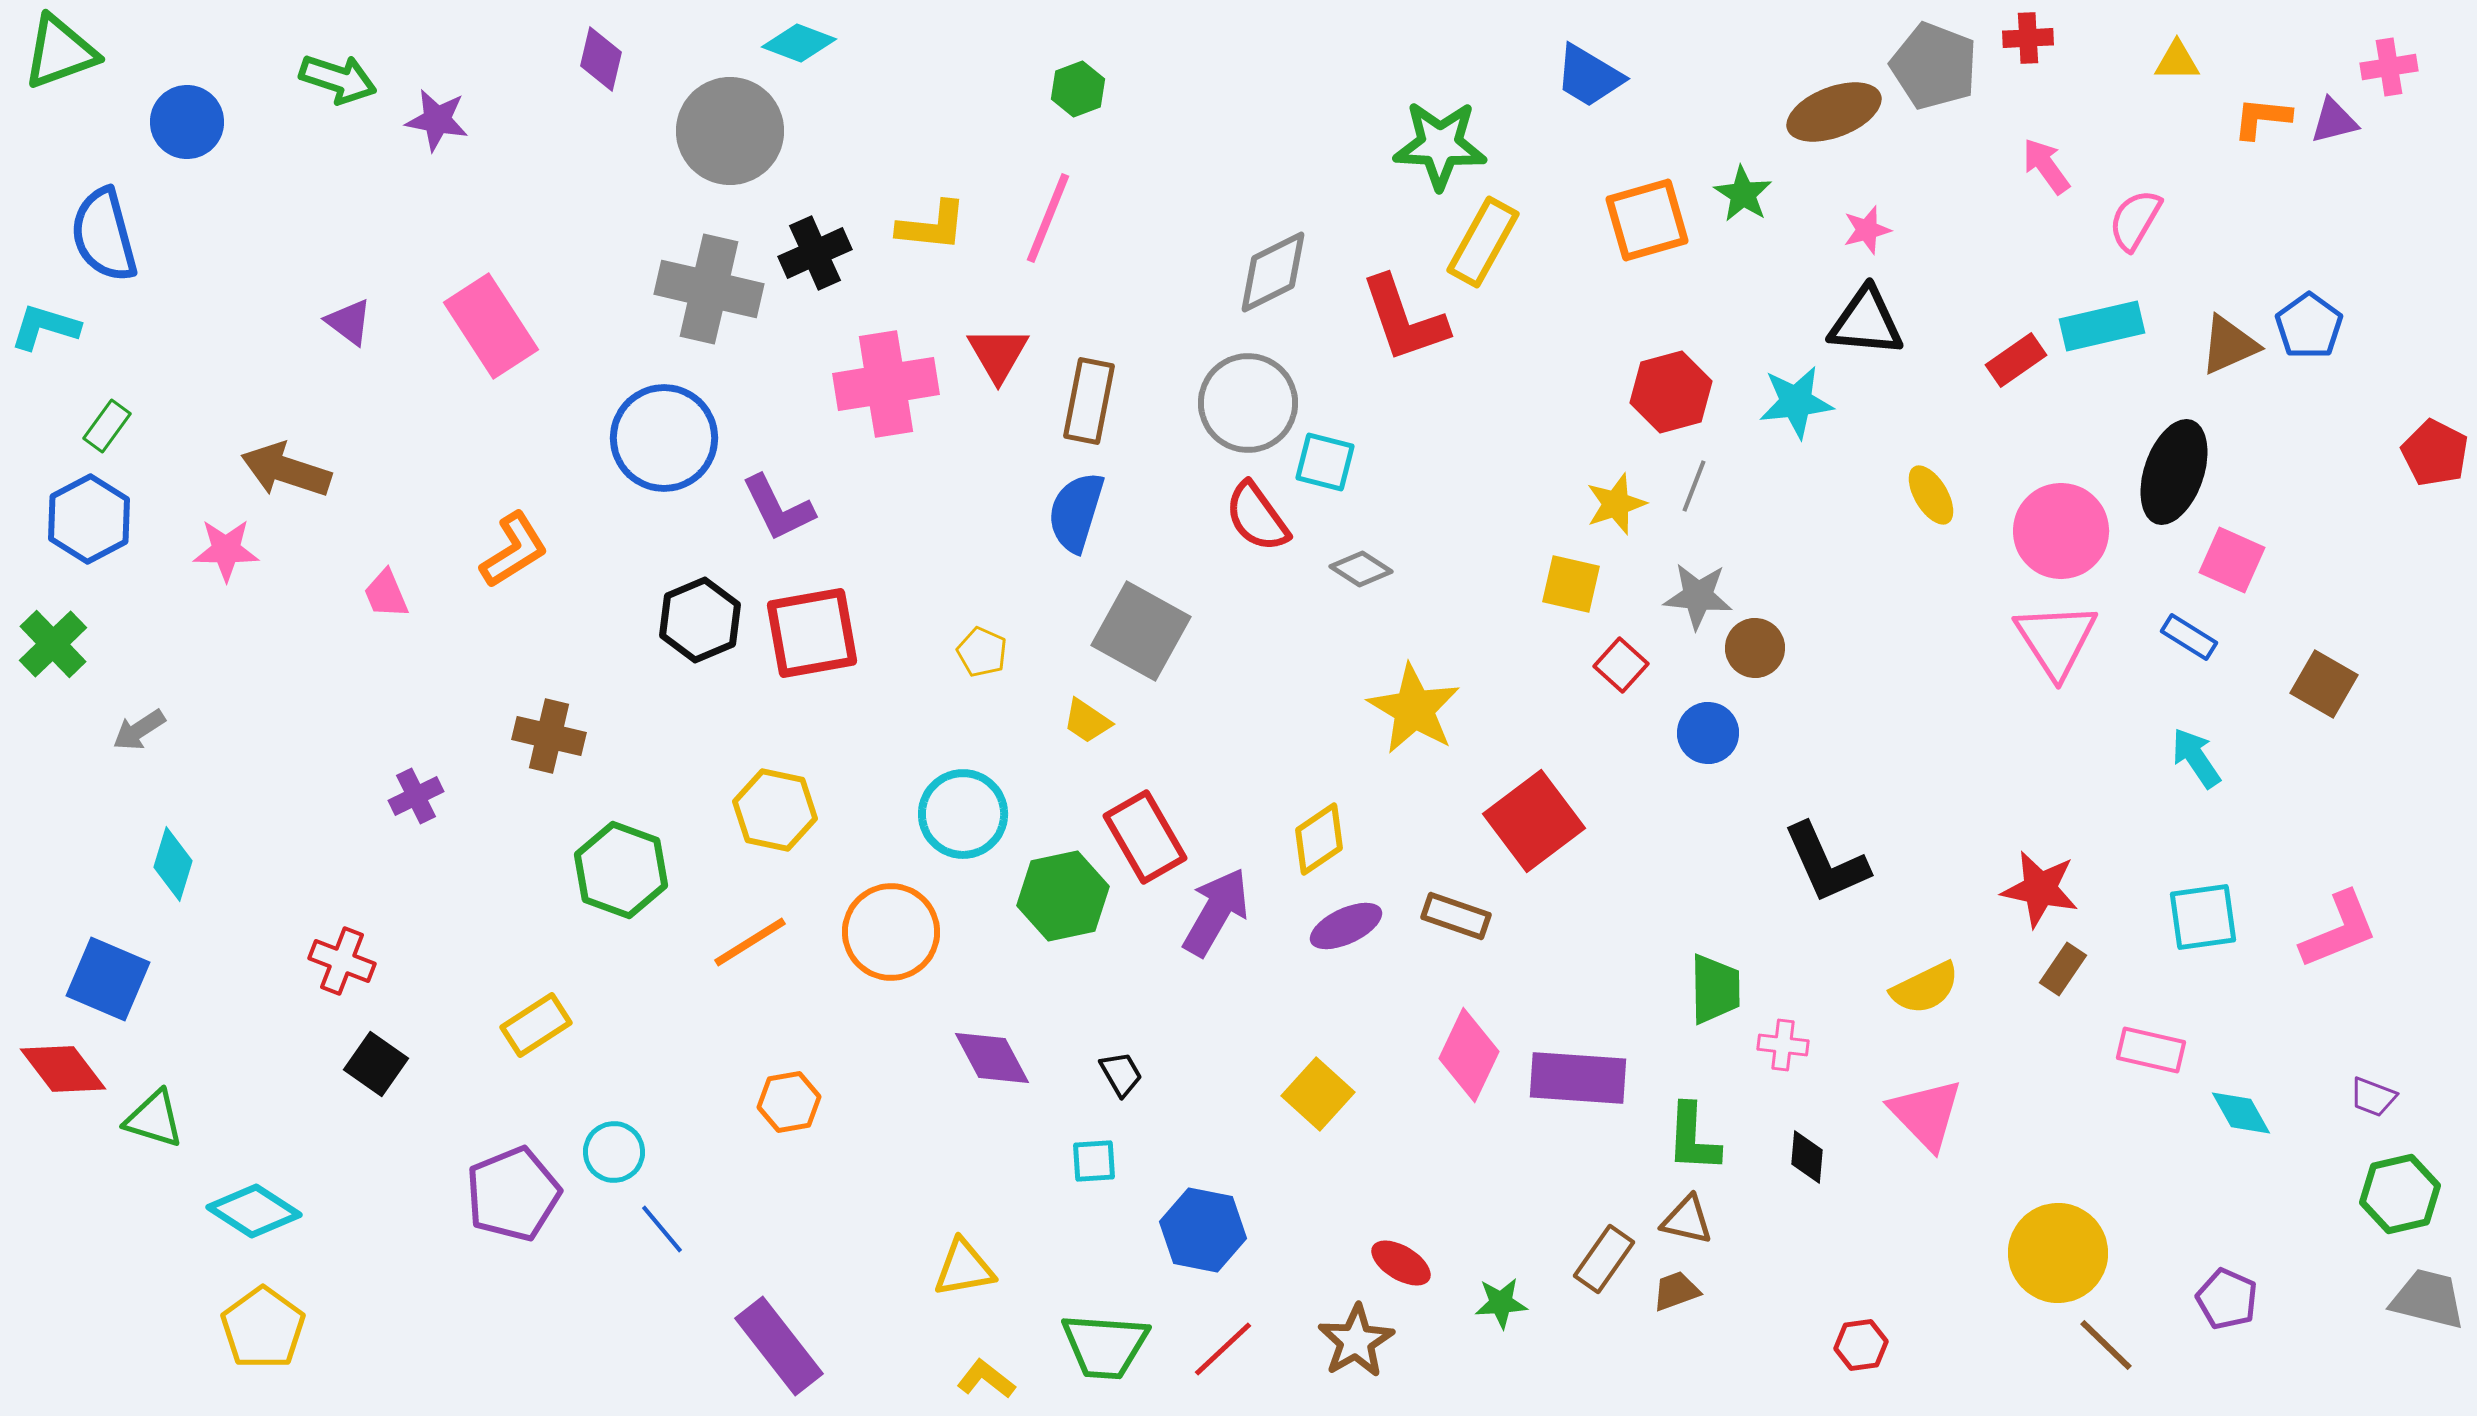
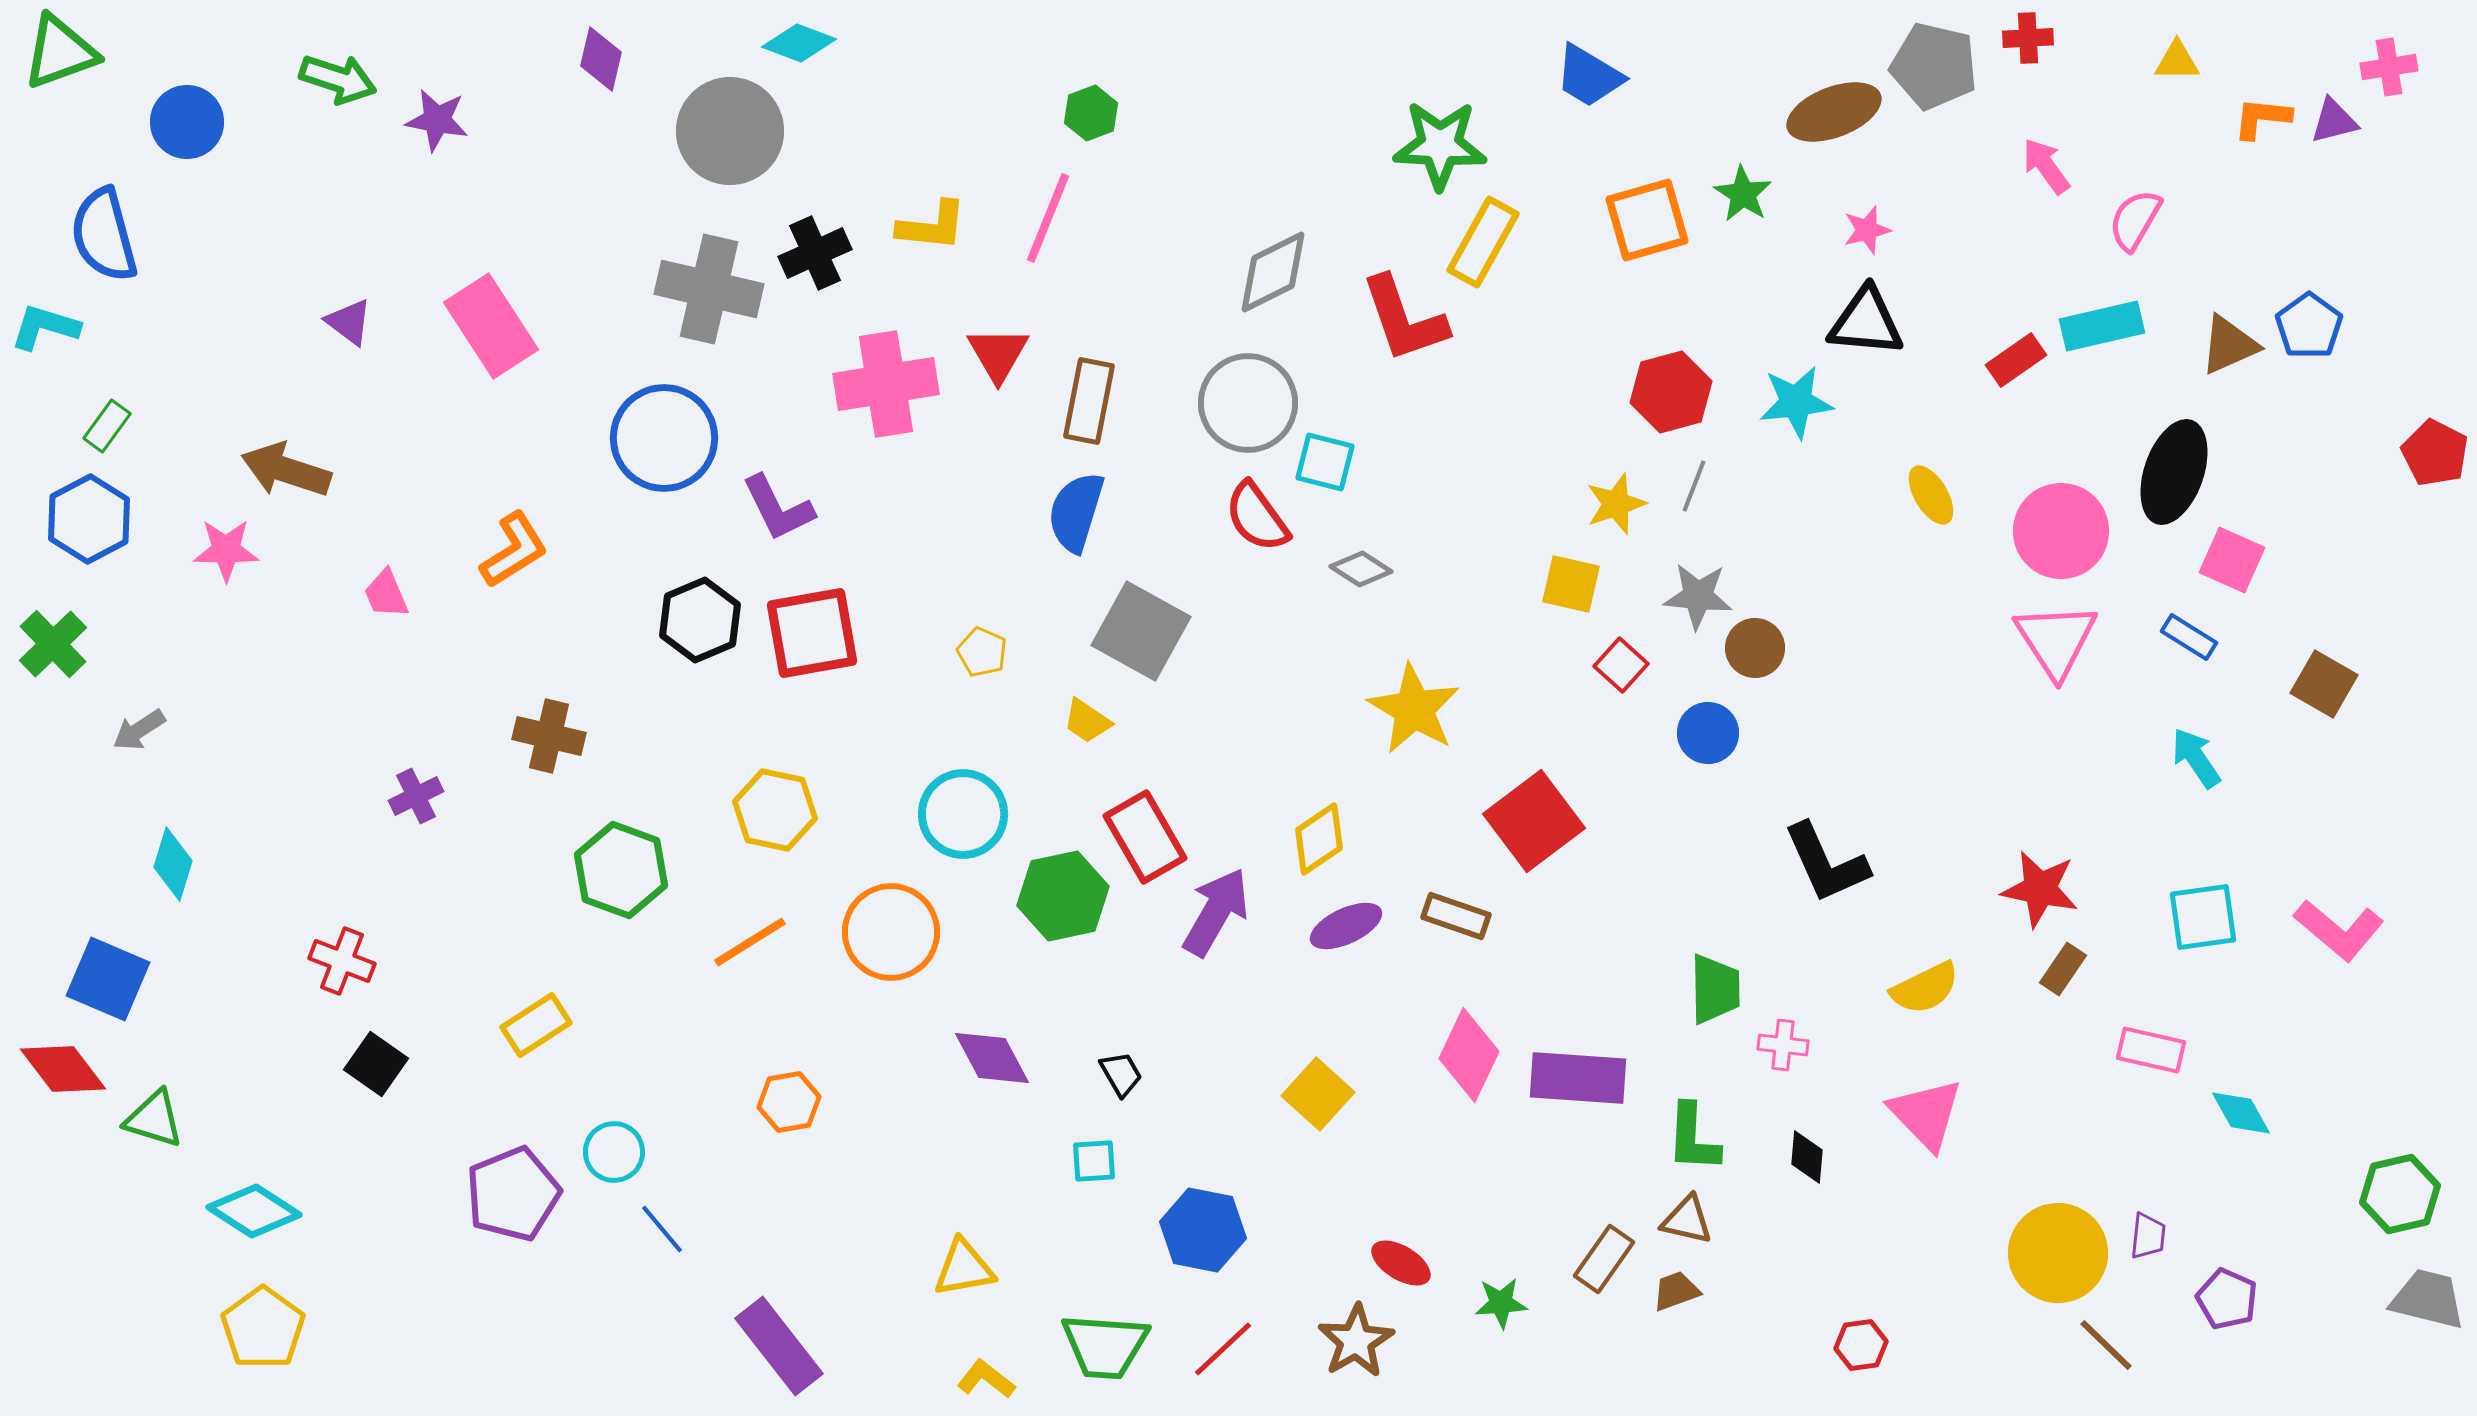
gray pentagon at (1934, 66): rotated 8 degrees counterclockwise
green hexagon at (1078, 89): moved 13 px right, 24 px down
pink L-shape at (2339, 930): rotated 62 degrees clockwise
purple trapezoid at (2373, 1097): moved 225 px left, 139 px down; rotated 105 degrees counterclockwise
